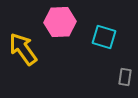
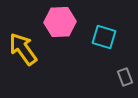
gray rectangle: rotated 30 degrees counterclockwise
